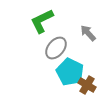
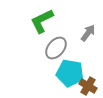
gray arrow: rotated 78 degrees clockwise
cyan pentagon: moved 1 px down; rotated 16 degrees counterclockwise
brown cross: moved 1 px right, 1 px down
